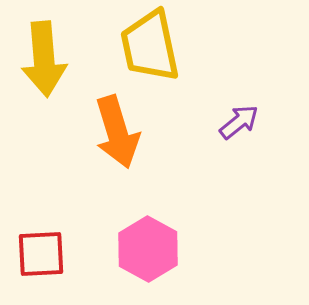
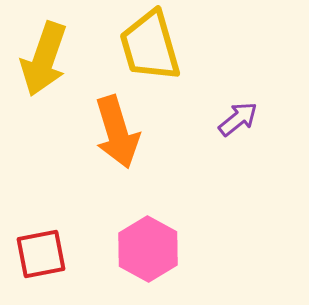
yellow trapezoid: rotated 4 degrees counterclockwise
yellow arrow: rotated 24 degrees clockwise
purple arrow: moved 1 px left, 3 px up
red square: rotated 8 degrees counterclockwise
